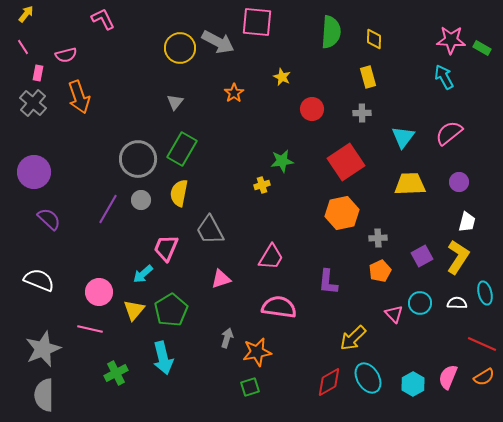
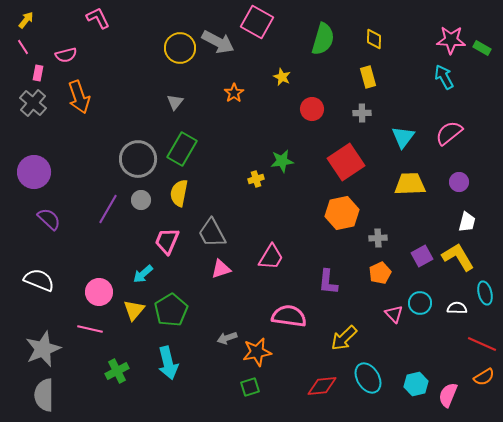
yellow arrow at (26, 14): moved 6 px down
pink L-shape at (103, 19): moved 5 px left, 1 px up
pink square at (257, 22): rotated 24 degrees clockwise
green semicircle at (331, 32): moved 8 px left, 7 px down; rotated 12 degrees clockwise
yellow cross at (262, 185): moved 6 px left, 6 px up
gray trapezoid at (210, 230): moved 2 px right, 3 px down
pink trapezoid at (166, 248): moved 1 px right, 7 px up
yellow L-shape at (458, 257): rotated 64 degrees counterclockwise
orange pentagon at (380, 271): moved 2 px down
pink triangle at (221, 279): moved 10 px up
white semicircle at (457, 303): moved 5 px down
pink semicircle at (279, 307): moved 10 px right, 9 px down
gray arrow at (227, 338): rotated 126 degrees counterclockwise
yellow arrow at (353, 338): moved 9 px left
cyan arrow at (163, 358): moved 5 px right, 5 px down
green cross at (116, 373): moved 1 px right, 2 px up
pink semicircle at (448, 377): moved 18 px down
red diamond at (329, 382): moved 7 px left, 4 px down; rotated 24 degrees clockwise
cyan hexagon at (413, 384): moved 3 px right; rotated 15 degrees clockwise
